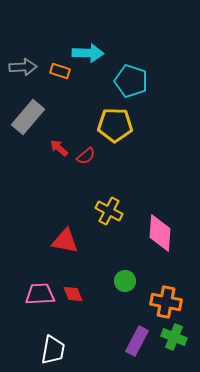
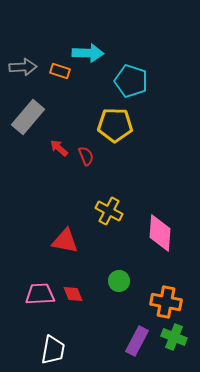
red semicircle: rotated 72 degrees counterclockwise
green circle: moved 6 px left
